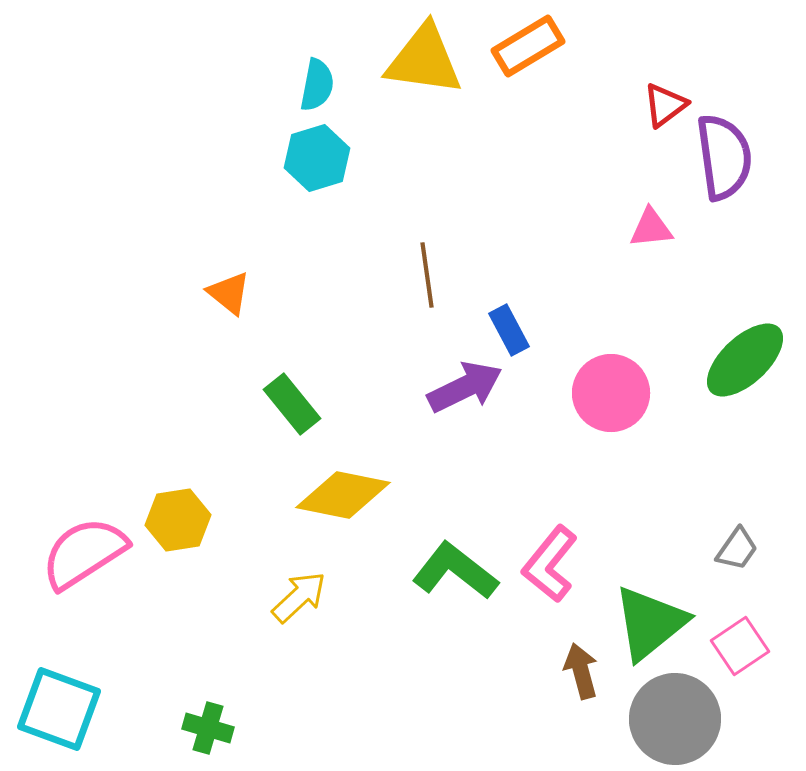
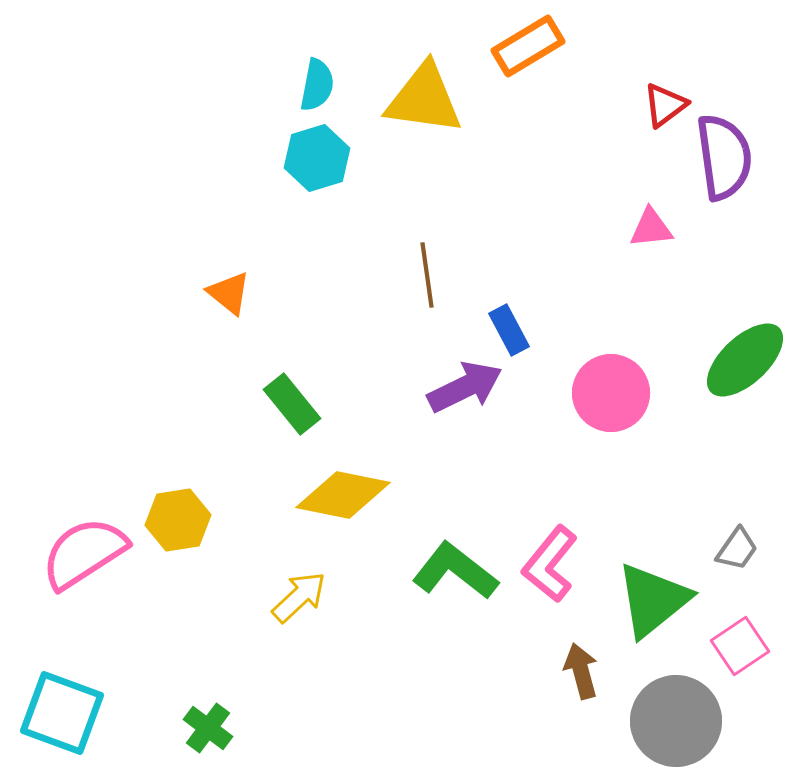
yellow triangle: moved 39 px down
green triangle: moved 3 px right, 23 px up
cyan square: moved 3 px right, 4 px down
gray circle: moved 1 px right, 2 px down
green cross: rotated 21 degrees clockwise
